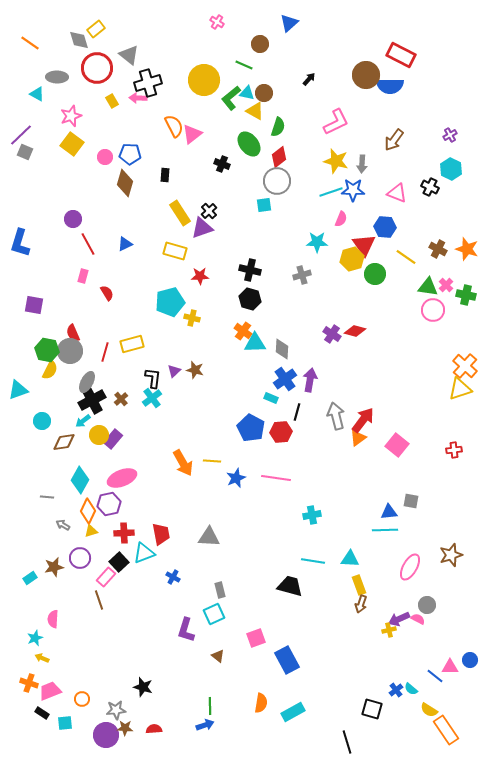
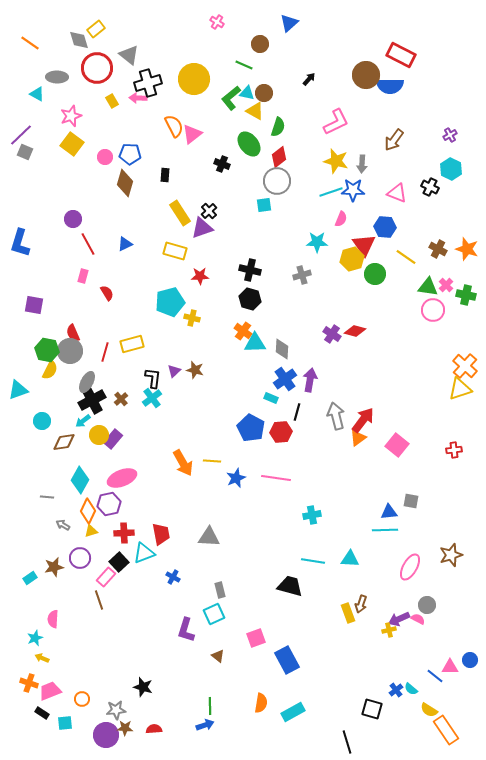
yellow circle at (204, 80): moved 10 px left, 1 px up
yellow rectangle at (359, 585): moved 11 px left, 28 px down
